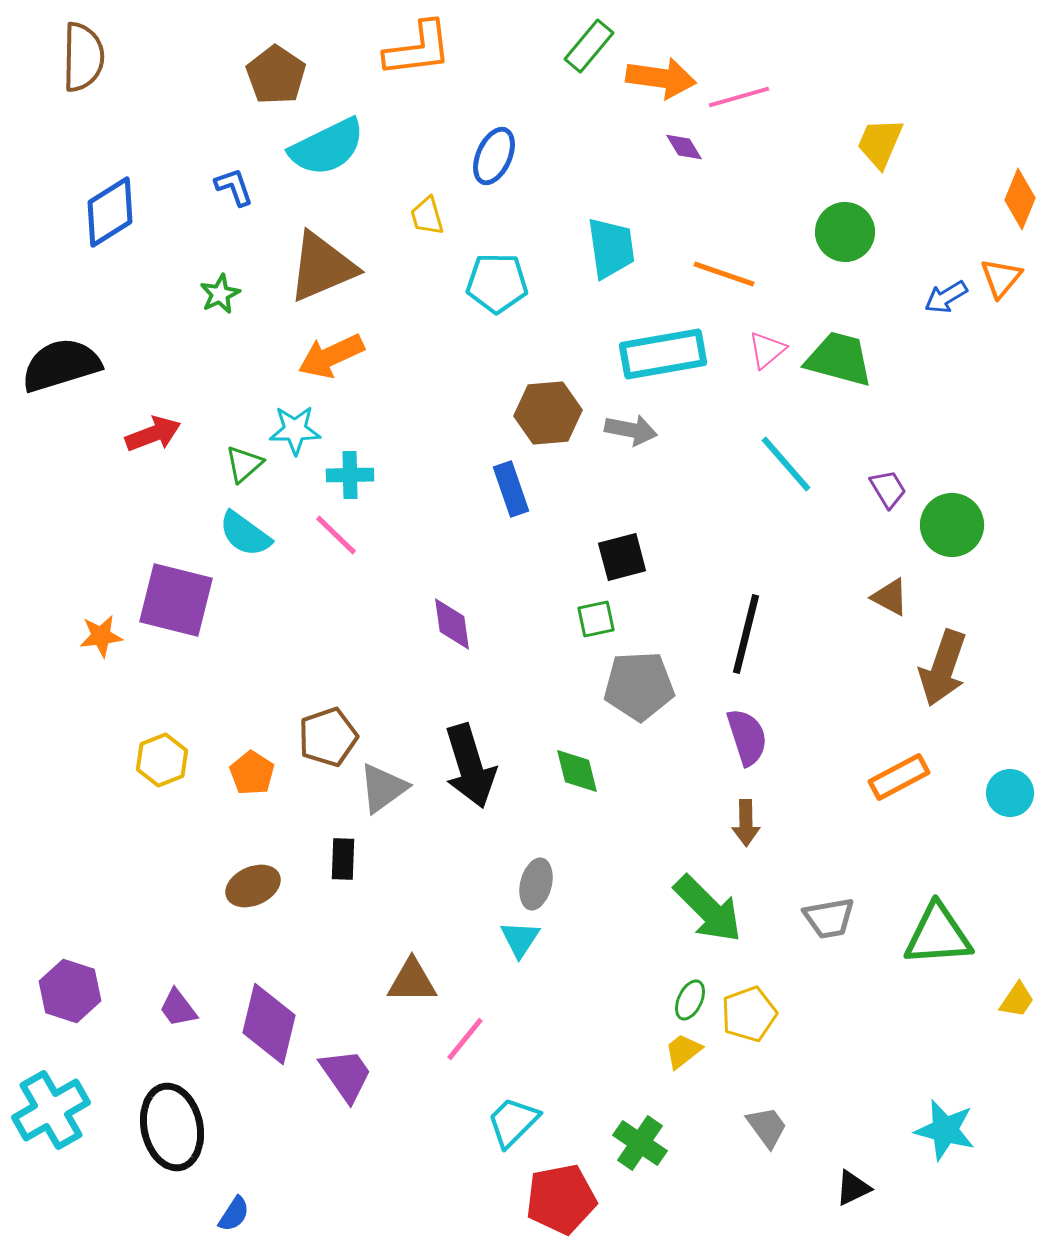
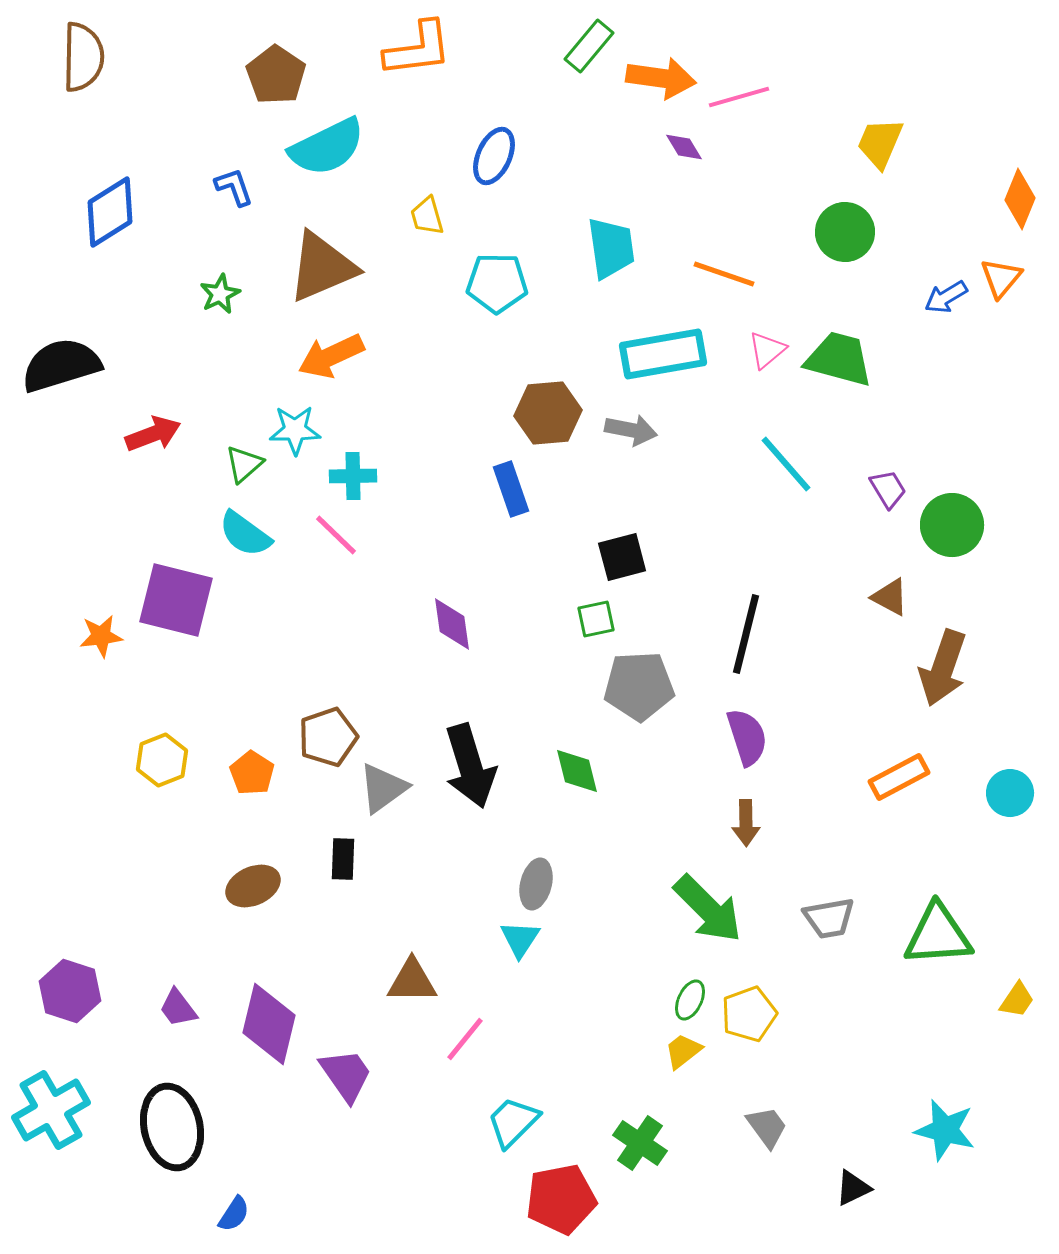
cyan cross at (350, 475): moved 3 px right, 1 px down
